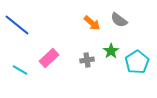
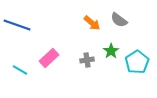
blue line: rotated 20 degrees counterclockwise
